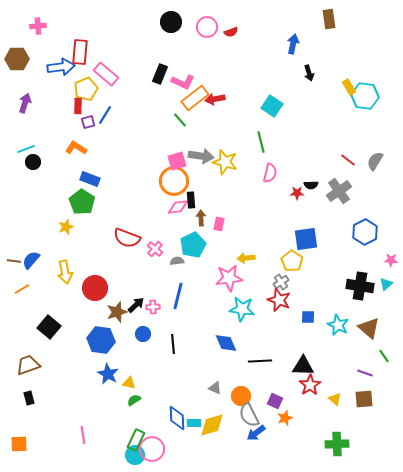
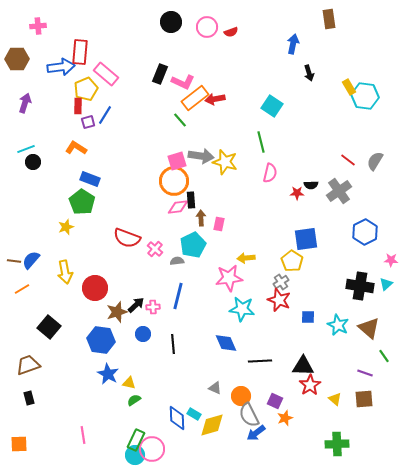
cyan rectangle at (194, 423): moved 9 px up; rotated 32 degrees clockwise
